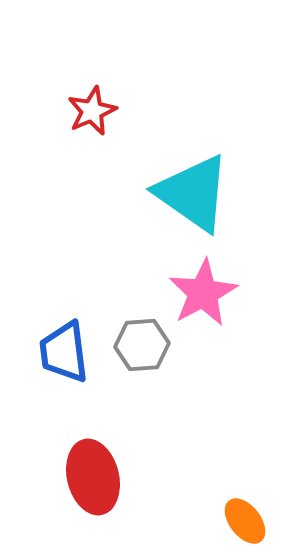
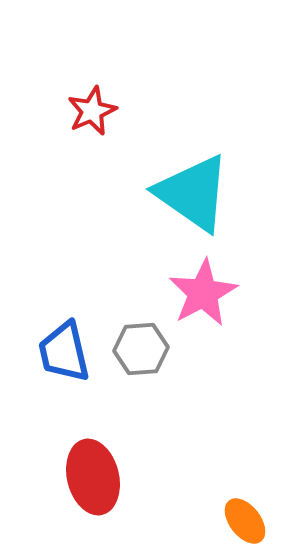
gray hexagon: moved 1 px left, 4 px down
blue trapezoid: rotated 6 degrees counterclockwise
